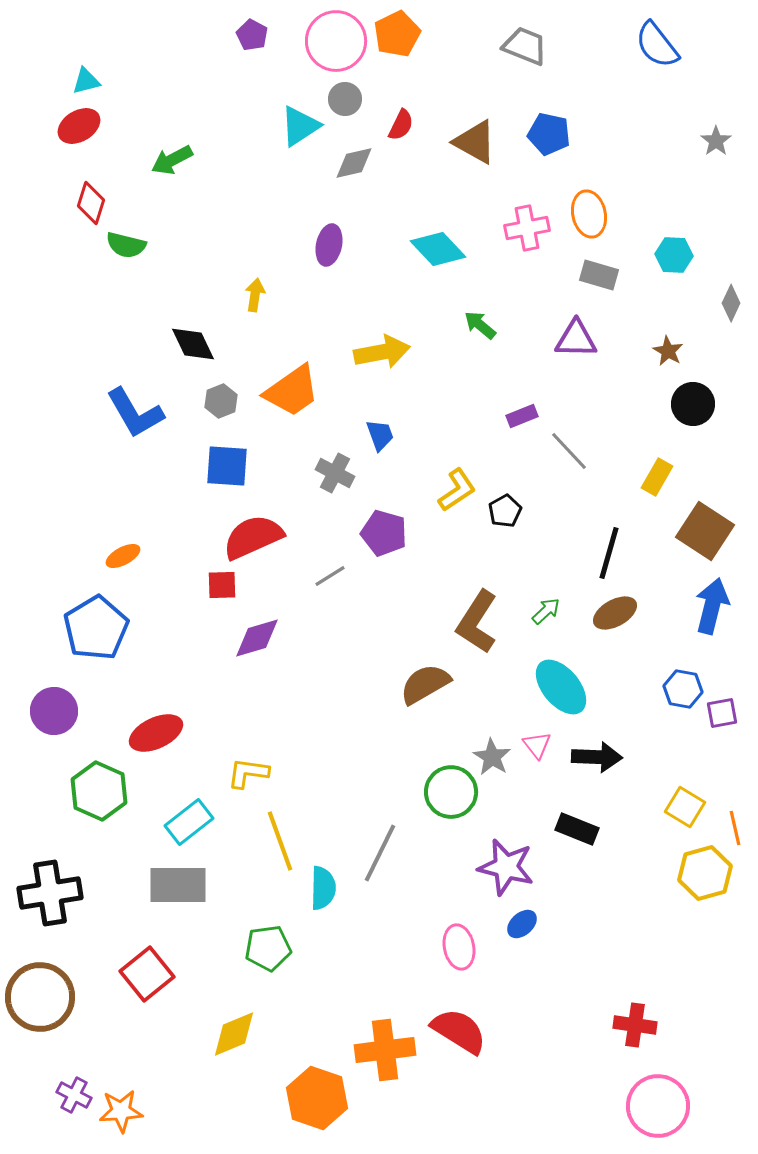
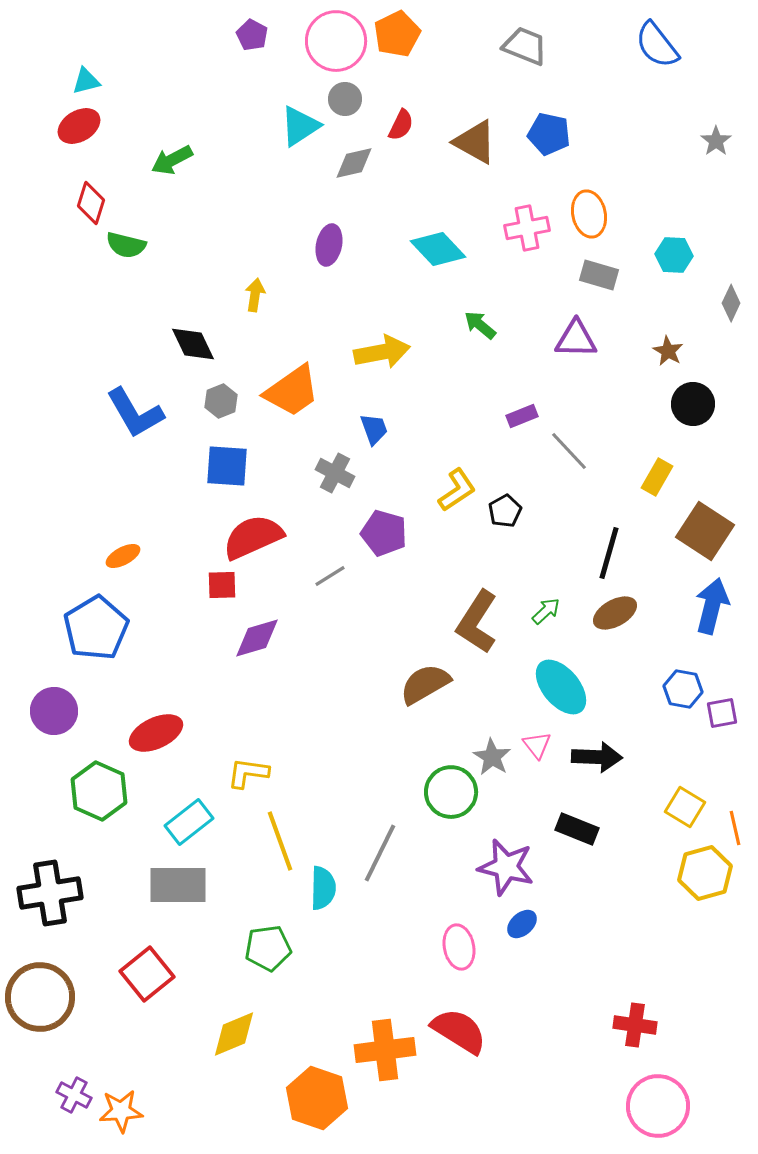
blue trapezoid at (380, 435): moved 6 px left, 6 px up
